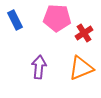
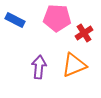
blue rectangle: rotated 36 degrees counterclockwise
orange triangle: moved 7 px left, 3 px up
